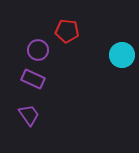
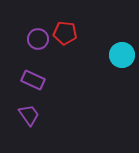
red pentagon: moved 2 px left, 2 px down
purple circle: moved 11 px up
purple rectangle: moved 1 px down
